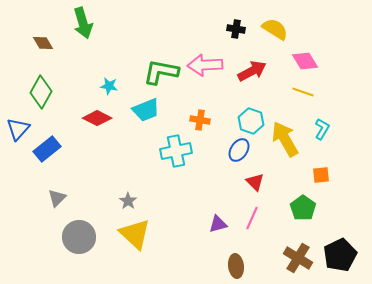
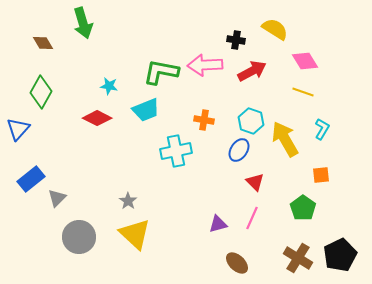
black cross: moved 11 px down
orange cross: moved 4 px right
blue rectangle: moved 16 px left, 30 px down
brown ellipse: moved 1 px right, 3 px up; rotated 40 degrees counterclockwise
